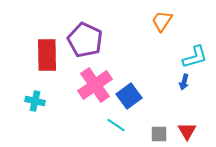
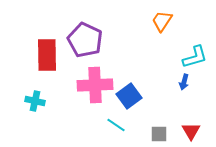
pink cross: rotated 32 degrees clockwise
red triangle: moved 4 px right
